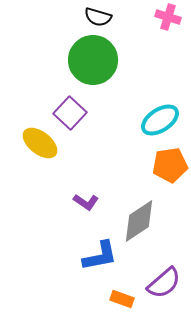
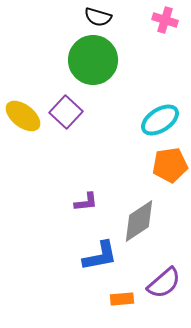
pink cross: moved 3 px left, 3 px down
purple square: moved 4 px left, 1 px up
yellow ellipse: moved 17 px left, 27 px up
purple L-shape: rotated 40 degrees counterclockwise
orange rectangle: rotated 25 degrees counterclockwise
